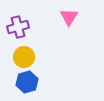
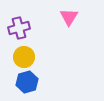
purple cross: moved 1 px right, 1 px down
